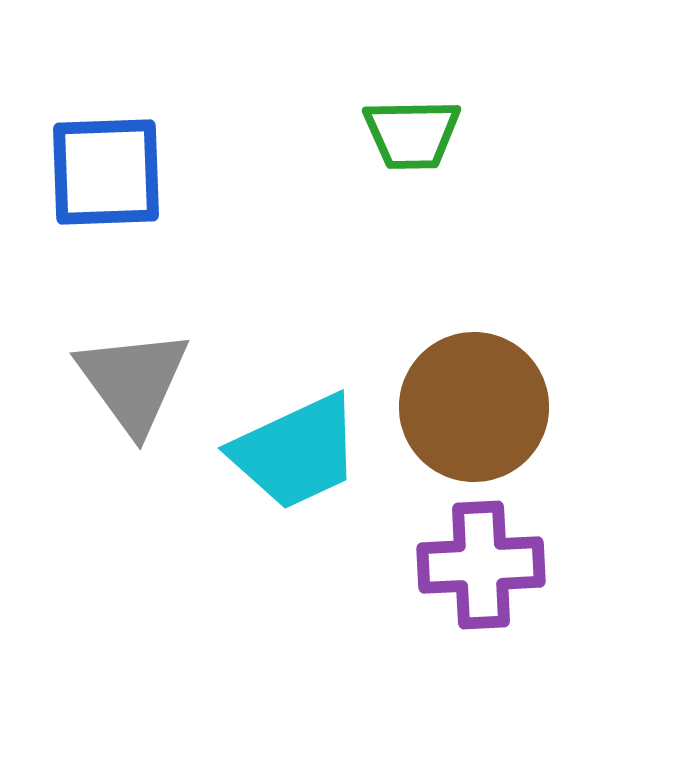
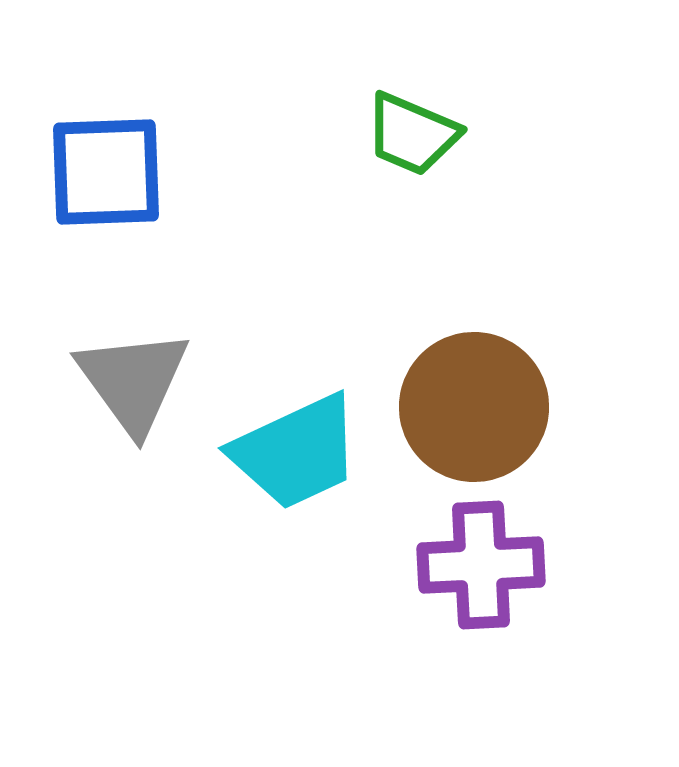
green trapezoid: rotated 24 degrees clockwise
